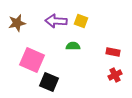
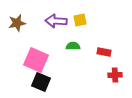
yellow square: moved 1 px left, 1 px up; rotated 32 degrees counterclockwise
red rectangle: moved 9 px left
pink square: moved 4 px right
red cross: rotated 24 degrees clockwise
black square: moved 8 px left
